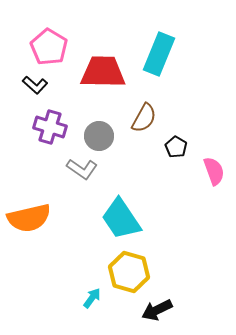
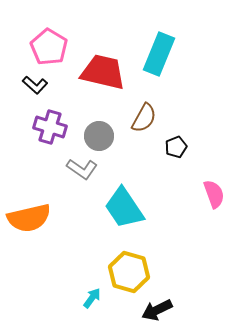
red trapezoid: rotated 12 degrees clockwise
black pentagon: rotated 20 degrees clockwise
pink semicircle: moved 23 px down
cyan trapezoid: moved 3 px right, 11 px up
